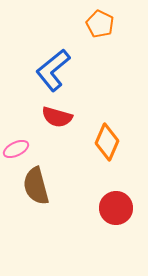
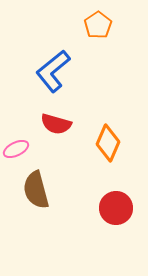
orange pentagon: moved 2 px left, 1 px down; rotated 12 degrees clockwise
blue L-shape: moved 1 px down
red semicircle: moved 1 px left, 7 px down
orange diamond: moved 1 px right, 1 px down
brown semicircle: moved 4 px down
